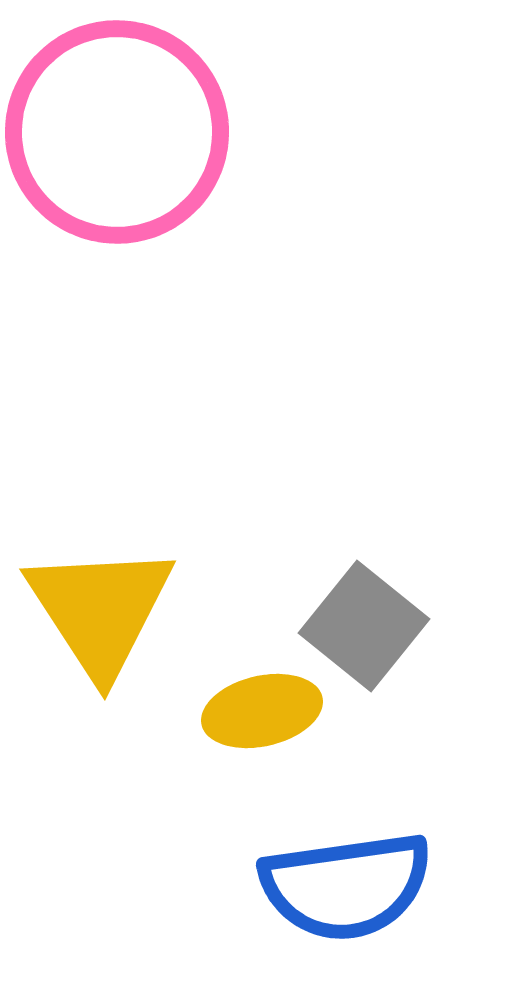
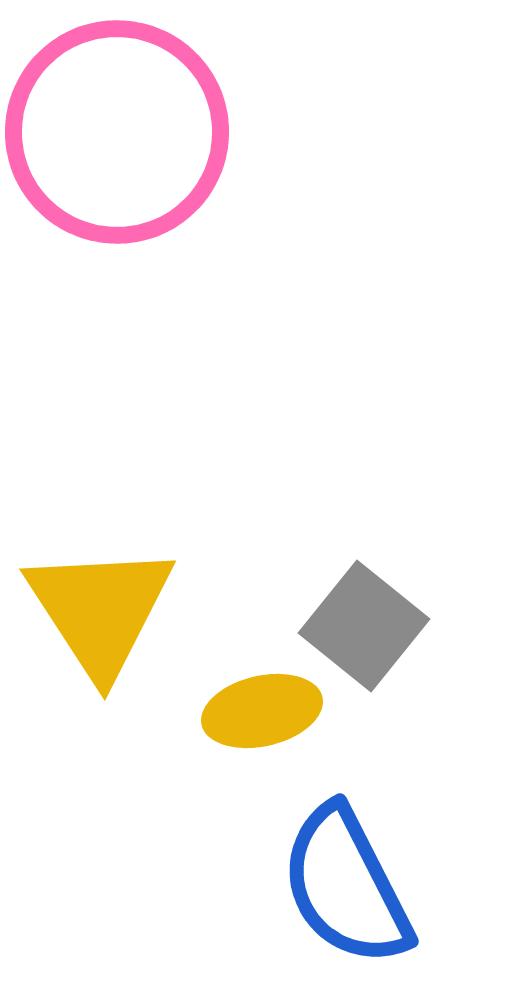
blue semicircle: rotated 71 degrees clockwise
